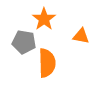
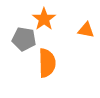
orange triangle: moved 5 px right, 6 px up
gray pentagon: moved 3 px up
